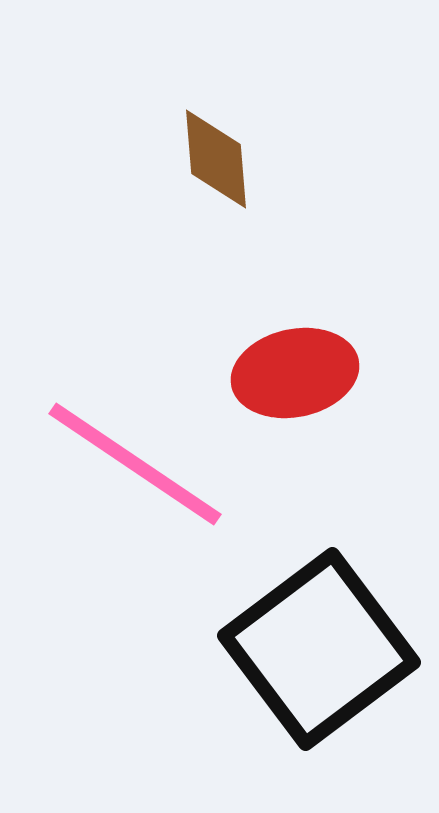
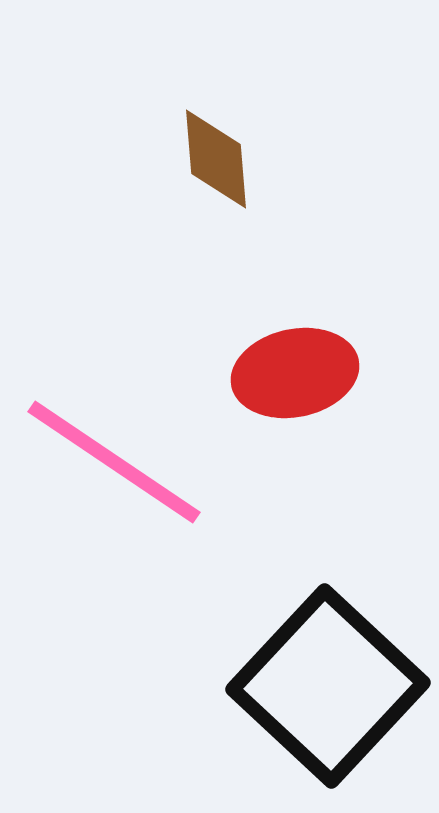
pink line: moved 21 px left, 2 px up
black square: moved 9 px right, 37 px down; rotated 10 degrees counterclockwise
